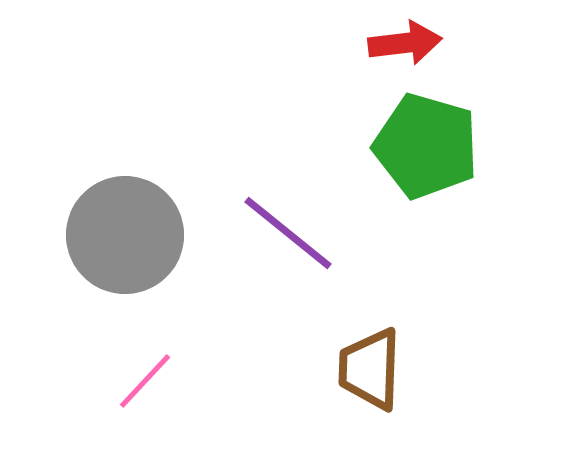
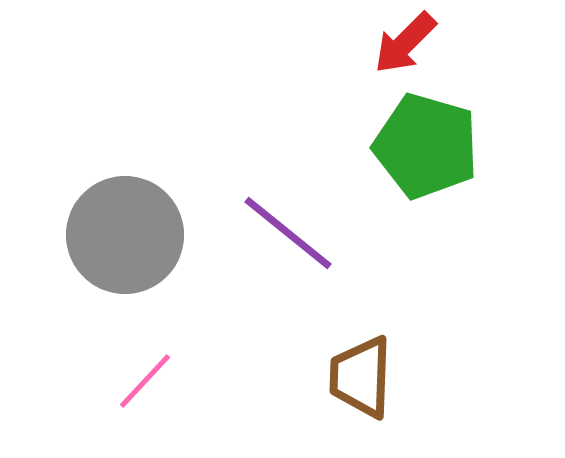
red arrow: rotated 142 degrees clockwise
brown trapezoid: moved 9 px left, 8 px down
